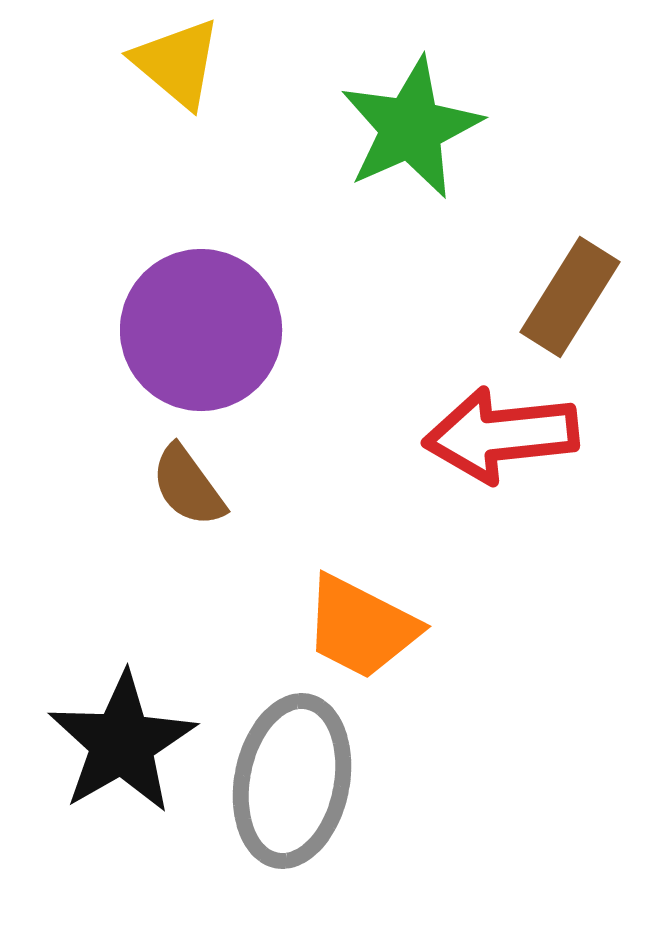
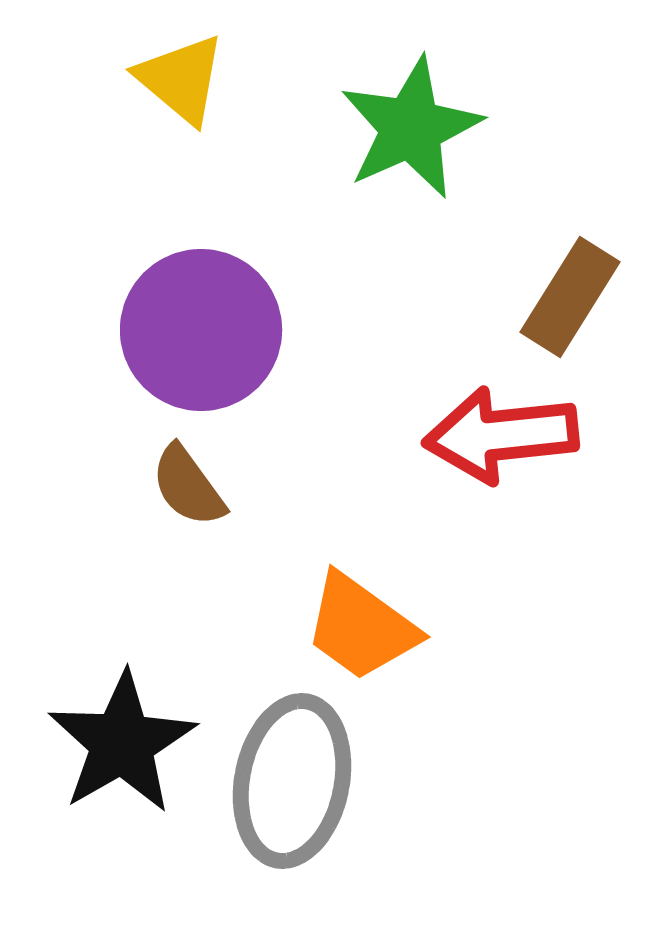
yellow triangle: moved 4 px right, 16 px down
orange trapezoid: rotated 9 degrees clockwise
